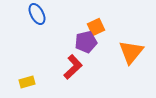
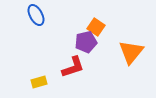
blue ellipse: moved 1 px left, 1 px down
orange square: rotated 30 degrees counterclockwise
red L-shape: rotated 25 degrees clockwise
yellow rectangle: moved 12 px right
